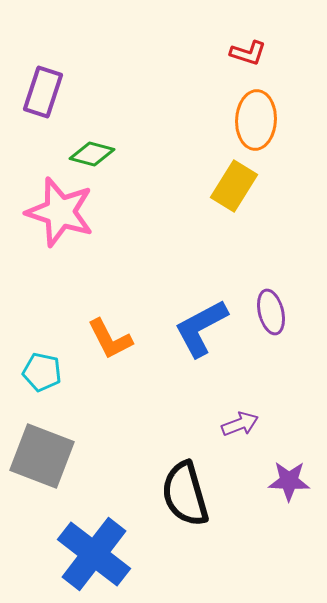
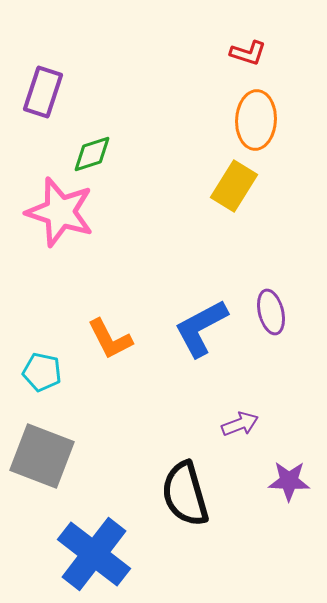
green diamond: rotated 33 degrees counterclockwise
